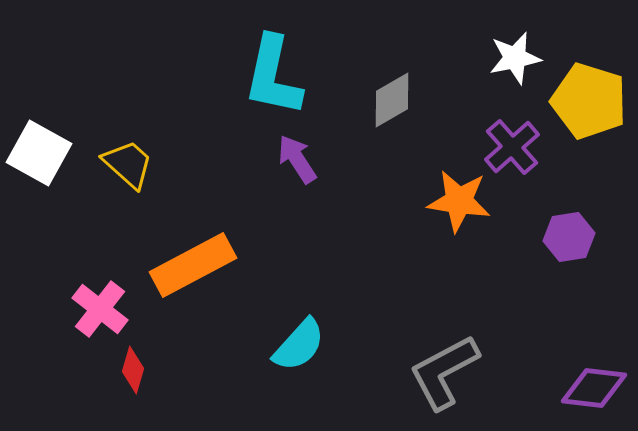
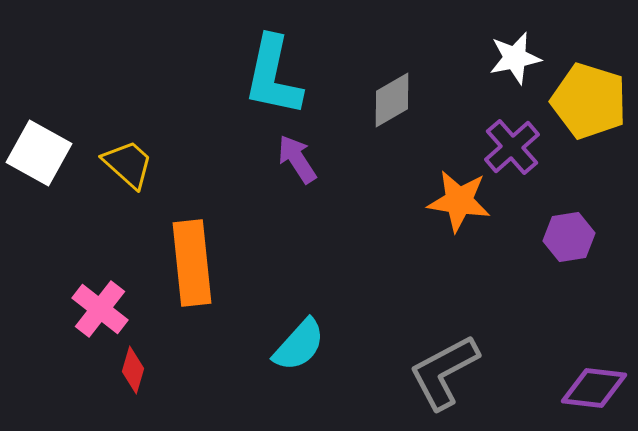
orange rectangle: moved 1 px left, 2 px up; rotated 68 degrees counterclockwise
